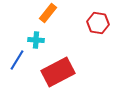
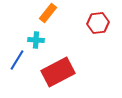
red hexagon: rotated 15 degrees counterclockwise
